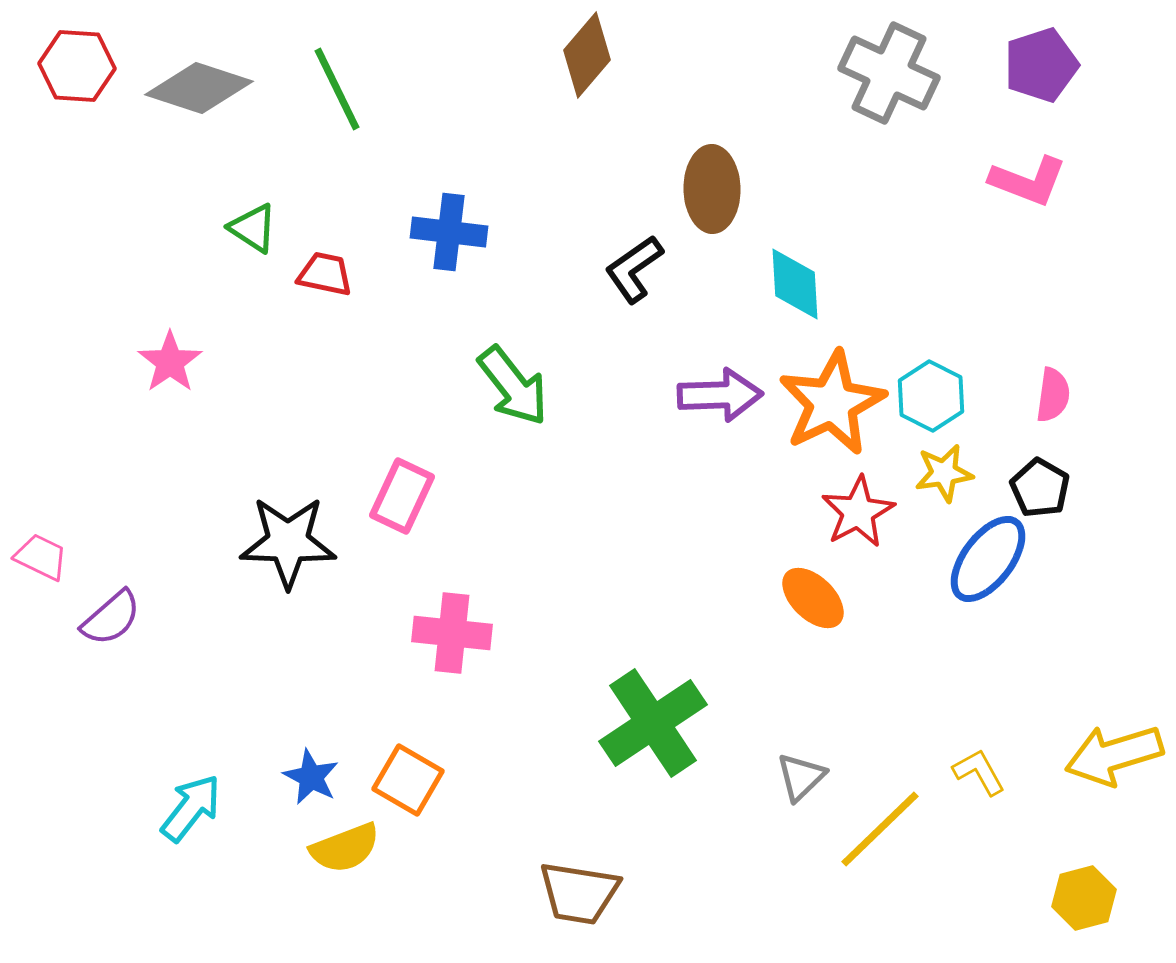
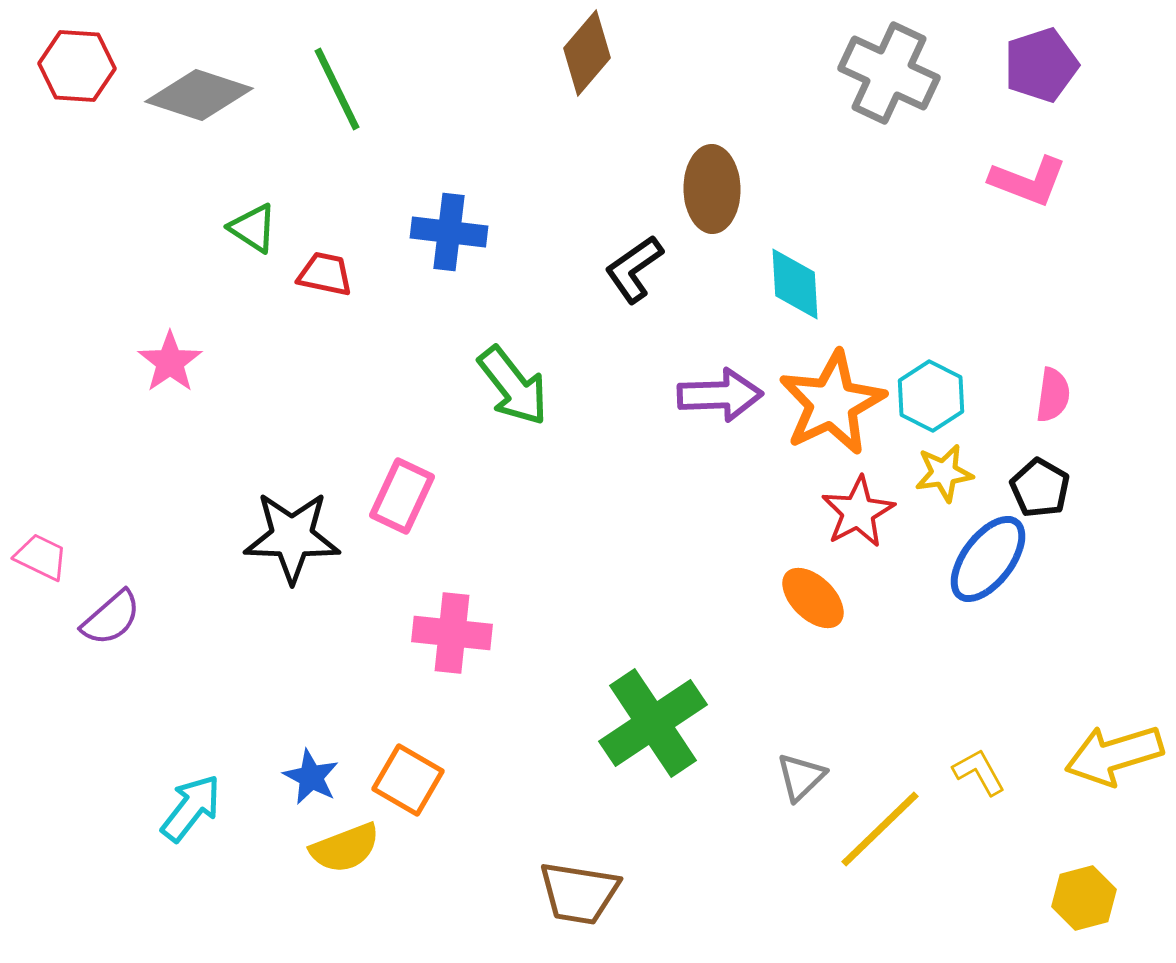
brown diamond: moved 2 px up
gray diamond: moved 7 px down
black star: moved 4 px right, 5 px up
